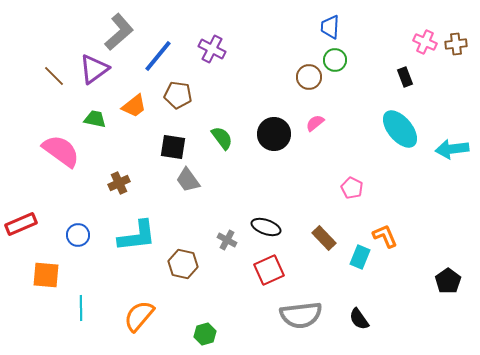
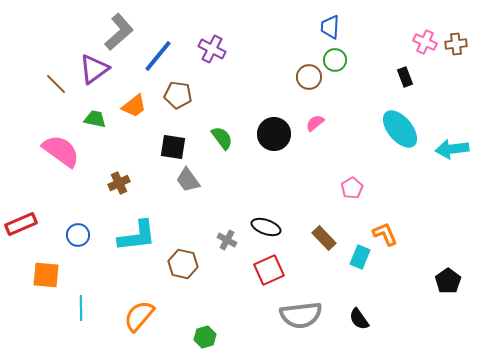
brown line at (54, 76): moved 2 px right, 8 px down
pink pentagon at (352, 188): rotated 15 degrees clockwise
orange L-shape at (385, 236): moved 2 px up
green hexagon at (205, 334): moved 3 px down
